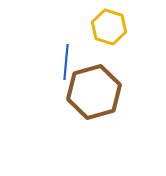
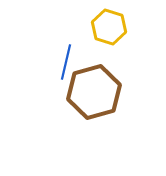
blue line: rotated 8 degrees clockwise
